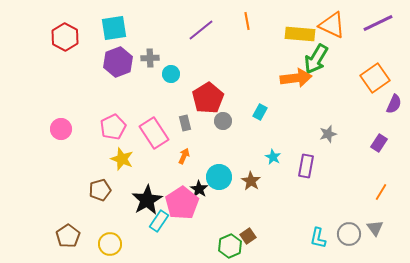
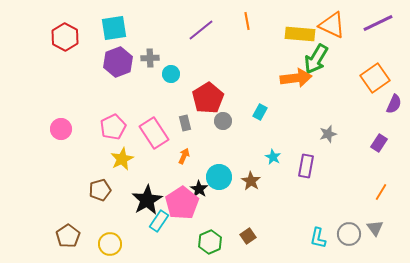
yellow star at (122, 159): rotated 25 degrees clockwise
green hexagon at (230, 246): moved 20 px left, 4 px up
